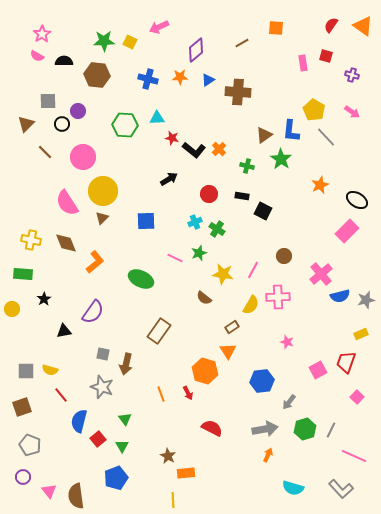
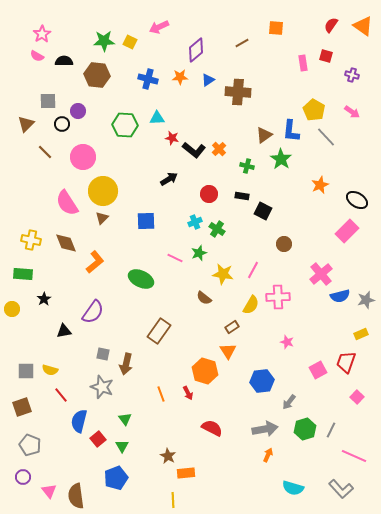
brown circle at (284, 256): moved 12 px up
